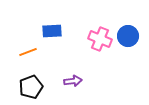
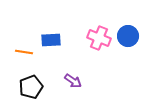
blue rectangle: moved 1 px left, 9 px down
pink cross: moved 1 px left, 1 px up
orange line: moved 4 px left; rotated 30 degrees clockwise
purple arrow: rotated 42 degrees clockwise
